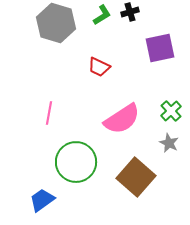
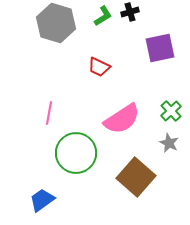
green L-shape: moved 1 px right, 1 px down
green circle: moved 9 px up
